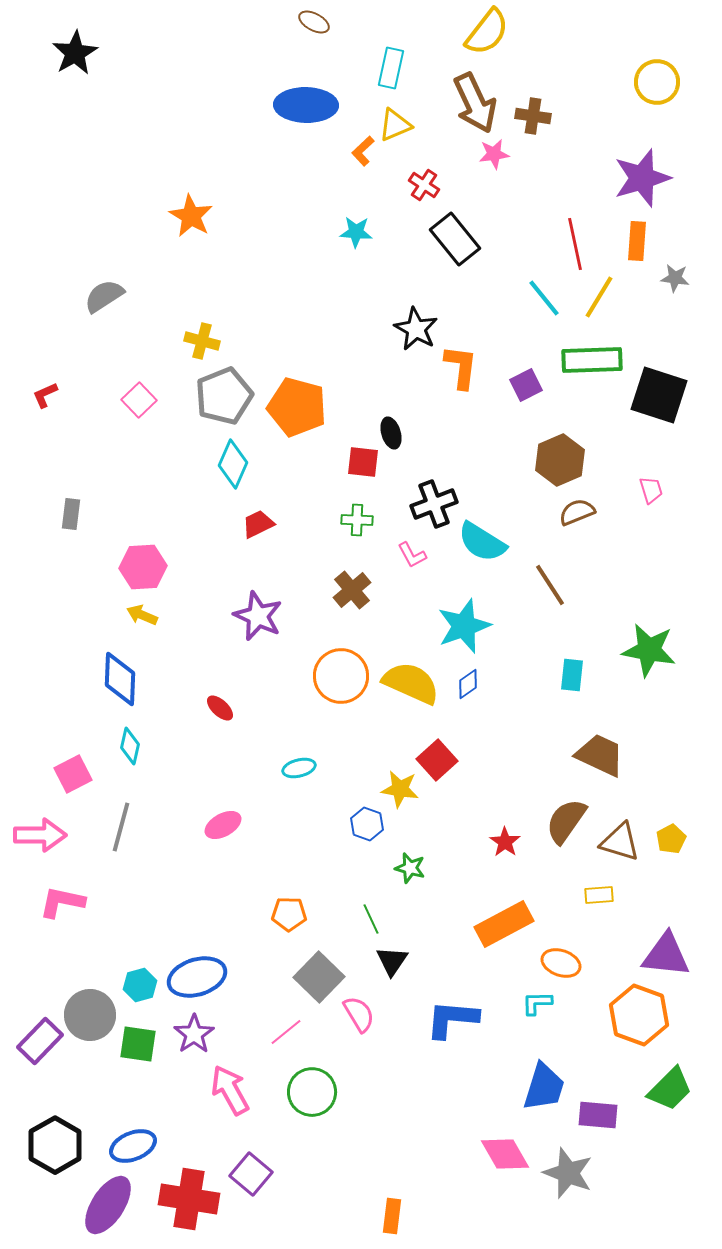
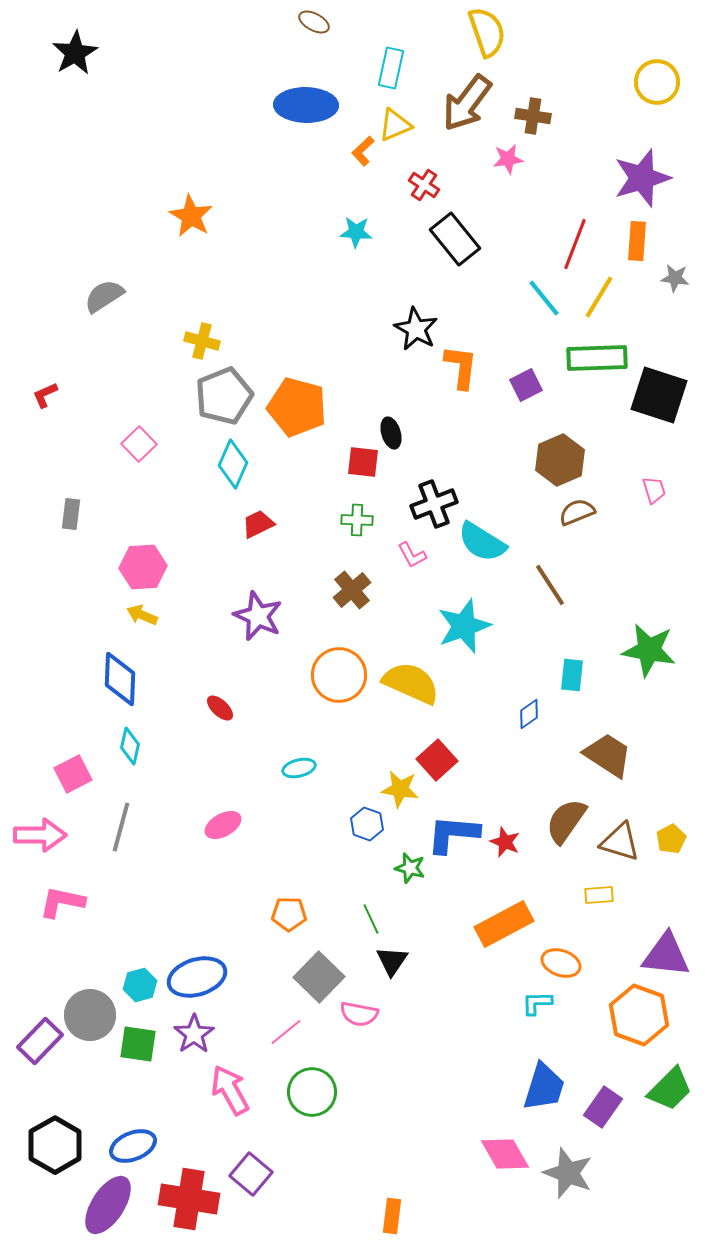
yellow semicircle at (487, 32): rotated 57 degrees counterclockwise
brown arrow at (475, 103): moved 8 px left; rotated 62 degrees clockwise
pink star at (494, 154): moved 14 px right, 5 px down
red line at (575, 244): rotated 33 degrees clockwise
green rectangle at (592, 360): moved 5 px right, 2 px up
pink square at (139, 400): moved 44 px down
pink trapezoid at (651, 490): moved 3 px right
orange circle at (341, 676): moved 2 px left, 1 px up
blue diamond at (468, 684): moved 61 px right, 30 px down
brown trapezoid at (600, 755): moved 8 px right; rotated 8 degrees clockwise
red star at (505, 842): rotated 12 degrees counterclockwise
pink semicircle at (359, 1014): rotated 132 degrees clockwise
blue L-shape at (452, 1019): moved 1 px right, 185 px up
purple rectangle at (598, 1115): moved 5 px right, 8 px up; rotated 60 degrees counterclockwise
